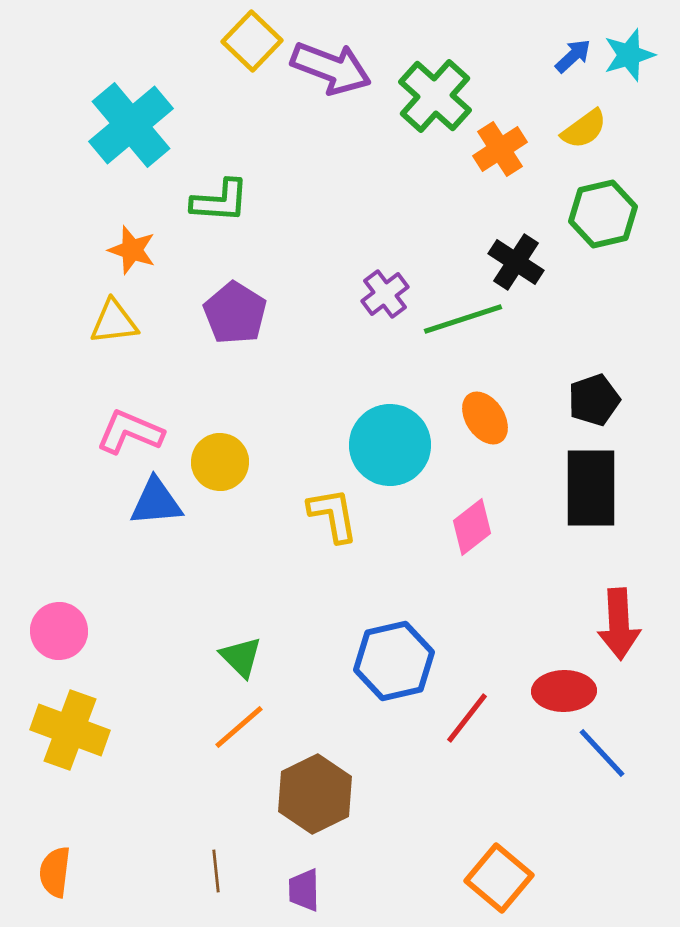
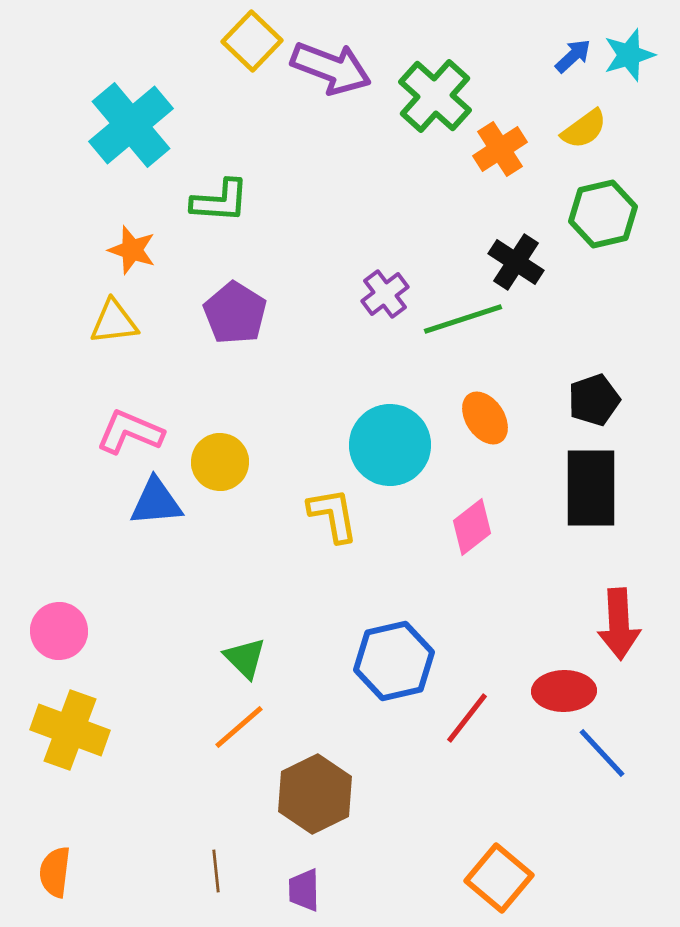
green triangle: moved 4 px right, 1 px down
